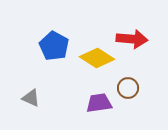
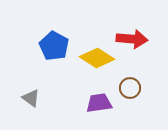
brown circle: moved 2 px right
gray triangle: rotated 12 degrees clockwise
